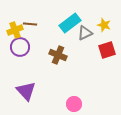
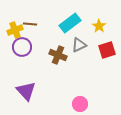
yellow star: moved 5 px left, 1 px down; rotated 16 degrees clockwise
gray triangle: moved 6 px left, 12 px down
purple circle: moved 2 px right
pink circle: moved 6 px right
